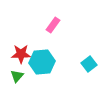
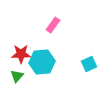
cyan square: rotated 14 degrees clockwise
